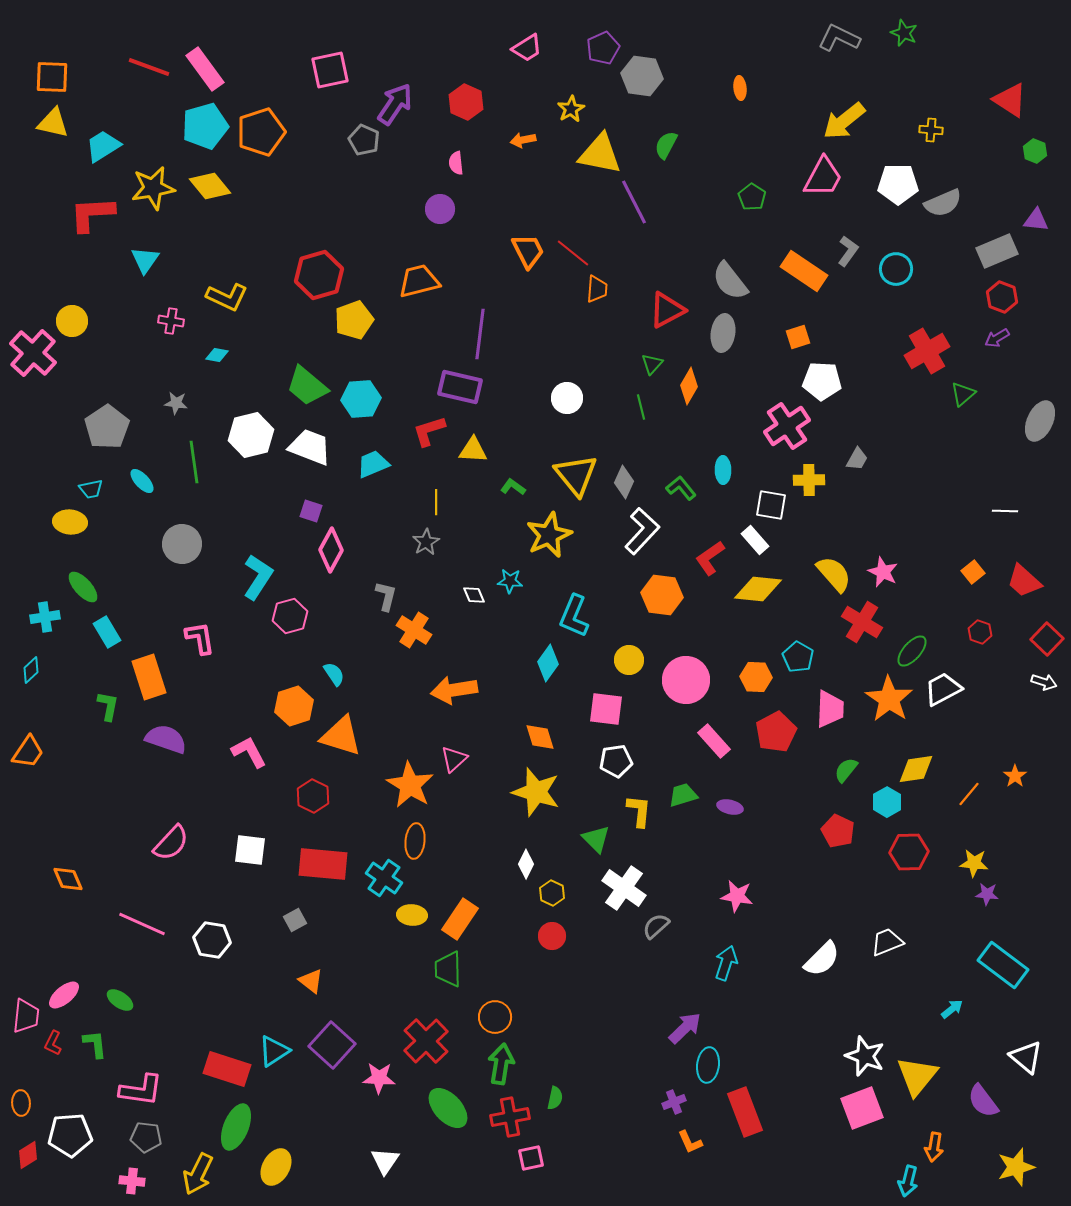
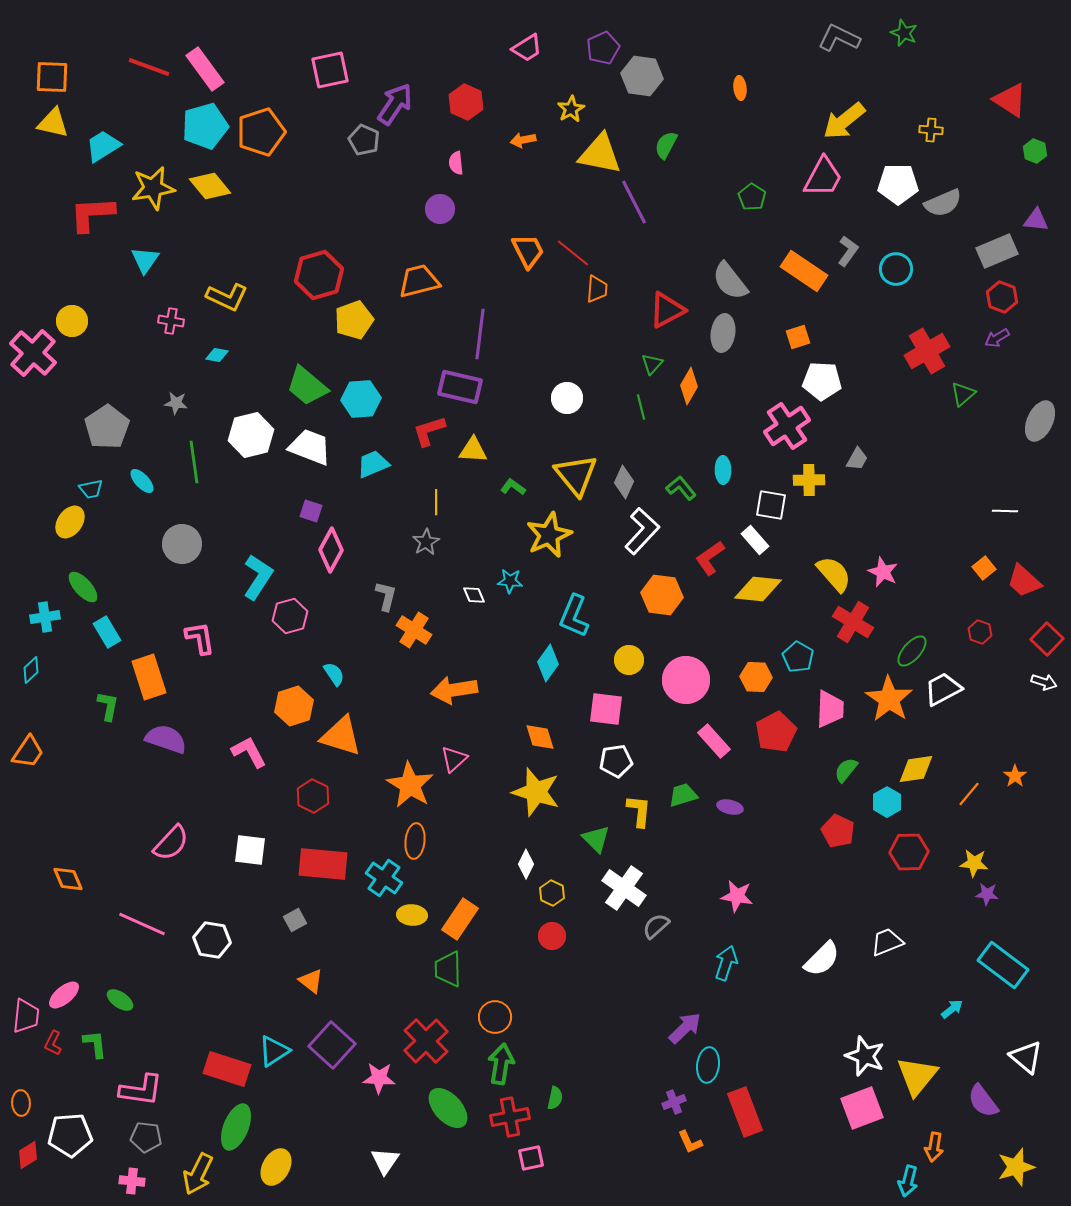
yellow ellipse at (70, 522): rotated 60 degrees counterclockwise
orange square at (973, 572): moved 11 px right, 4 px up
red cross at (862, 622): moved 9 px left
